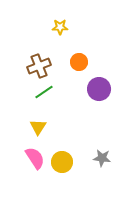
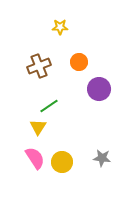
green line: moved 5 px right, 14 px down
